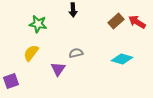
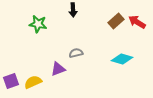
yellow semicircle: moved 2 px right, 29 px down; rotated 30 degrees clockwise
purple triangle: rotated 35 degrees clockwise
